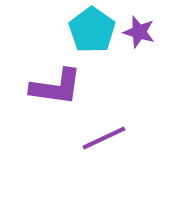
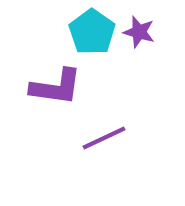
cyan pentagon: moved 2 px down
